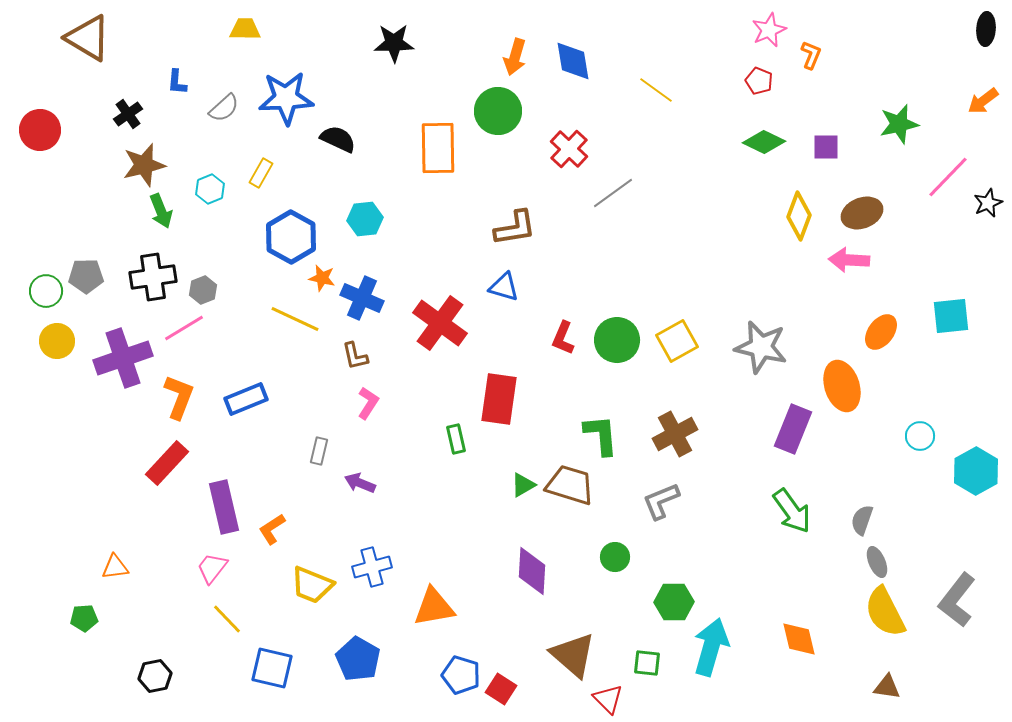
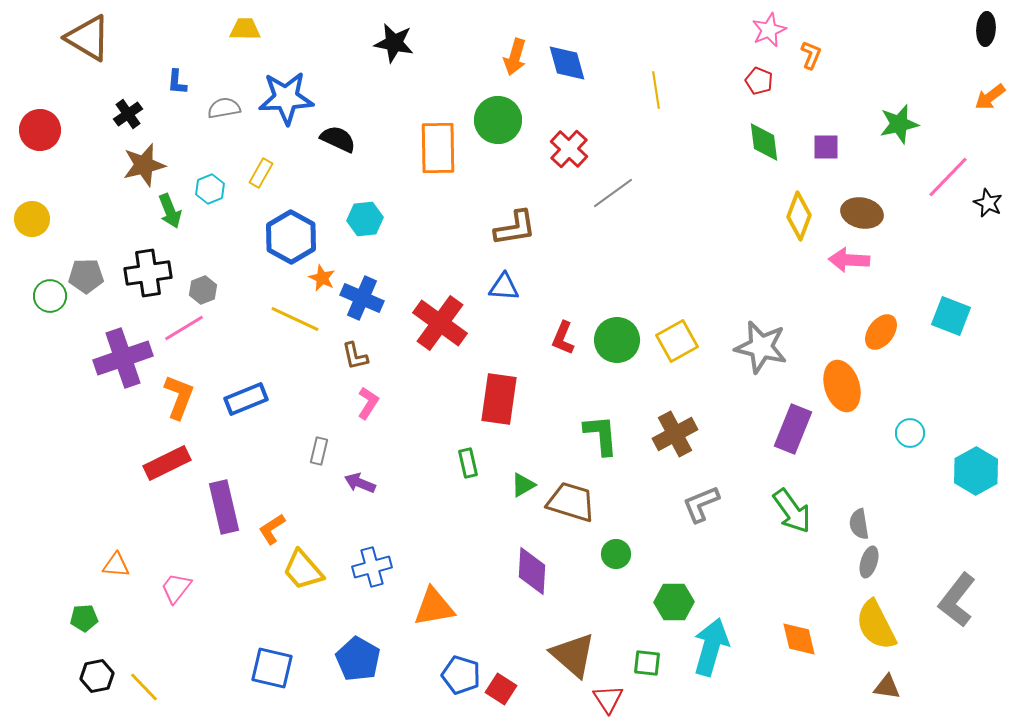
black star at (394, 43): rotated 12 degrees clockwise
blue diamond at (573, 61): moved 6 px left, 2 px down; rotated 6 degrees counterclockwise
yellow line at (656, 90): rotated 45 degrees clockwise
orange arrow at (983, 101): moved 7 px right, 4 px up
gray semicircle at (224, 108): rotated 148 degrees counterclockwise
green circle at (498, 111): moved 9 px down
green diamond at (764, 142): rotated 57 degrees clockwise
black star at (988, 203): rotated 24 degrees counterclockwise
green arrow at (161, 211): moved 9 px right
brown ellipse at (862, 213): rotated 33 degrees clockwise
black cross at (153, 277): moved 5 px left, 4 px up
orange star at (322, 278): rotated 12 degrees clockwise
blue triangle at (504, 287): rotated 12 degrees counterclockwise
green circle at (46, 291): moved 4 px right, 5 px down
cyan square at (951, 316): rotated 27 degrees clockwise
yellow circle at (57, 341): moved 25 px left, 122 px up
cyan circle at (920, 436): moved 10 px left, 3 px up
green rectangle at (456, 439): moved 12 px right, 24 px down
red rectangle at (167, 463): rotated 21 degrees clockwise
brown trapezoid at (570, 485): moved 1 px right, 17 px down
gray L-shape at (661, 501): moved 40 px right, 3 px down
gray semicircle at (862, 520): moved 3 px left, 4 px down; rotated 28 degrees counterclockwise
green circle at (615, 557): moved 1 px right, 3 px up
gray ellipse at (877, 562): moved 8 px left; rotated 40 degrees clockwise
orange triangle at (115, 567): moved 1 px right, 2 px up; rotated 12 degrees clockwise
pink trapezoid at (212, 568): moved 36 px left, 20 px down
yellow trapezoid at (312, 585): moved 9 px left, 15 px up; rotated 27 degrees clockwise
yellow semicircle at (885, 612): moved 9 px left, 13 px down
yellow line at (227, 619): moved 83 px left, 68 px down
black hexagon at (155, 676): moved 58 px left
red triangle at (608, 699): rotated 12 degrees clockwise
